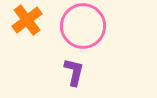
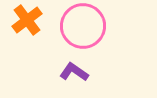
purple L-shape: rotated 68 degrees counterclockwise
